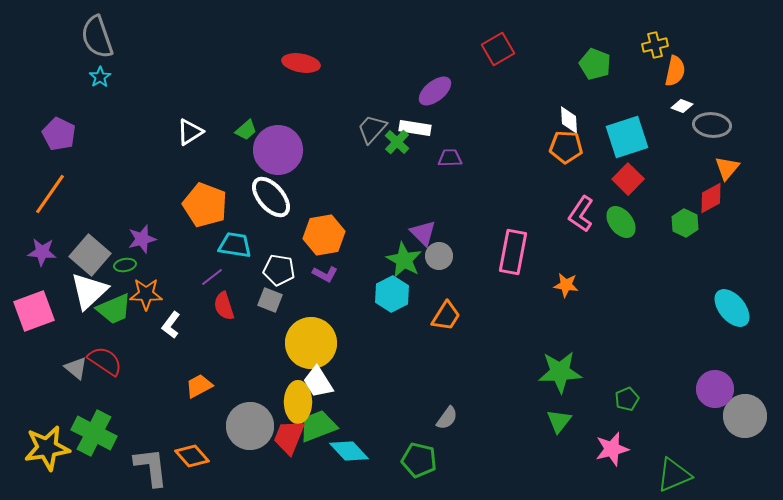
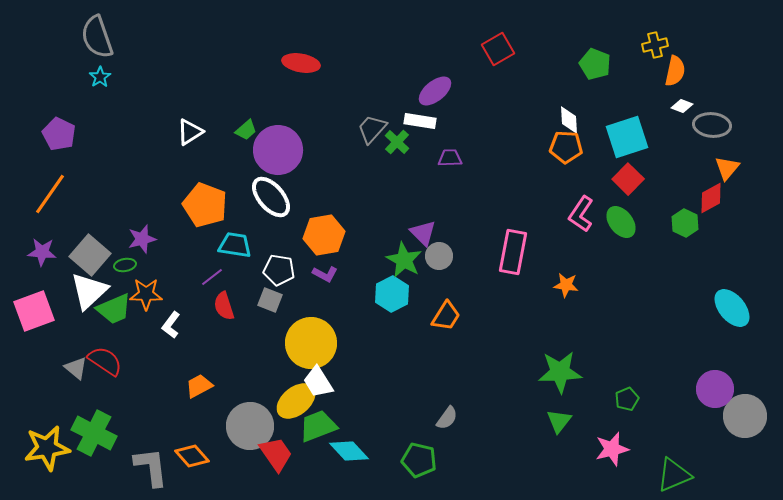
white rectangle at (415, 128): moved 5 px right, 7 px up
yellow ellipse at (298, 402): moved 2 px left, 1 px up; rotated 51 degrees clockwise
red trapezoid at (289, 437): moved 13 px left, 17 px down; rotated 123 degrees clockwise
